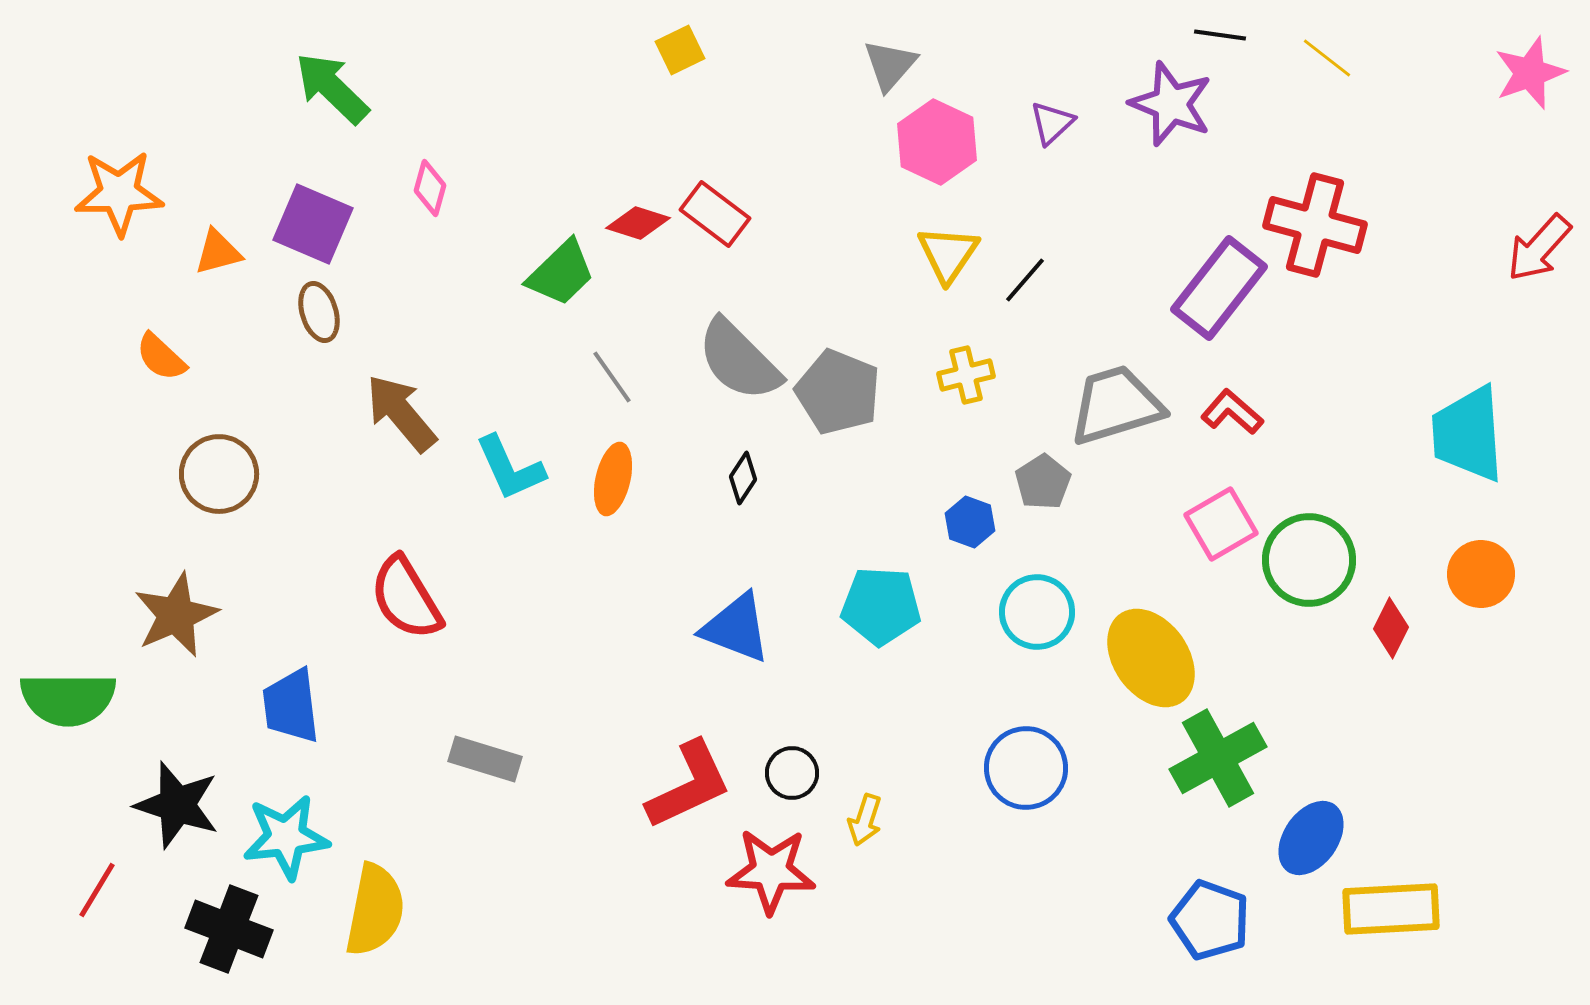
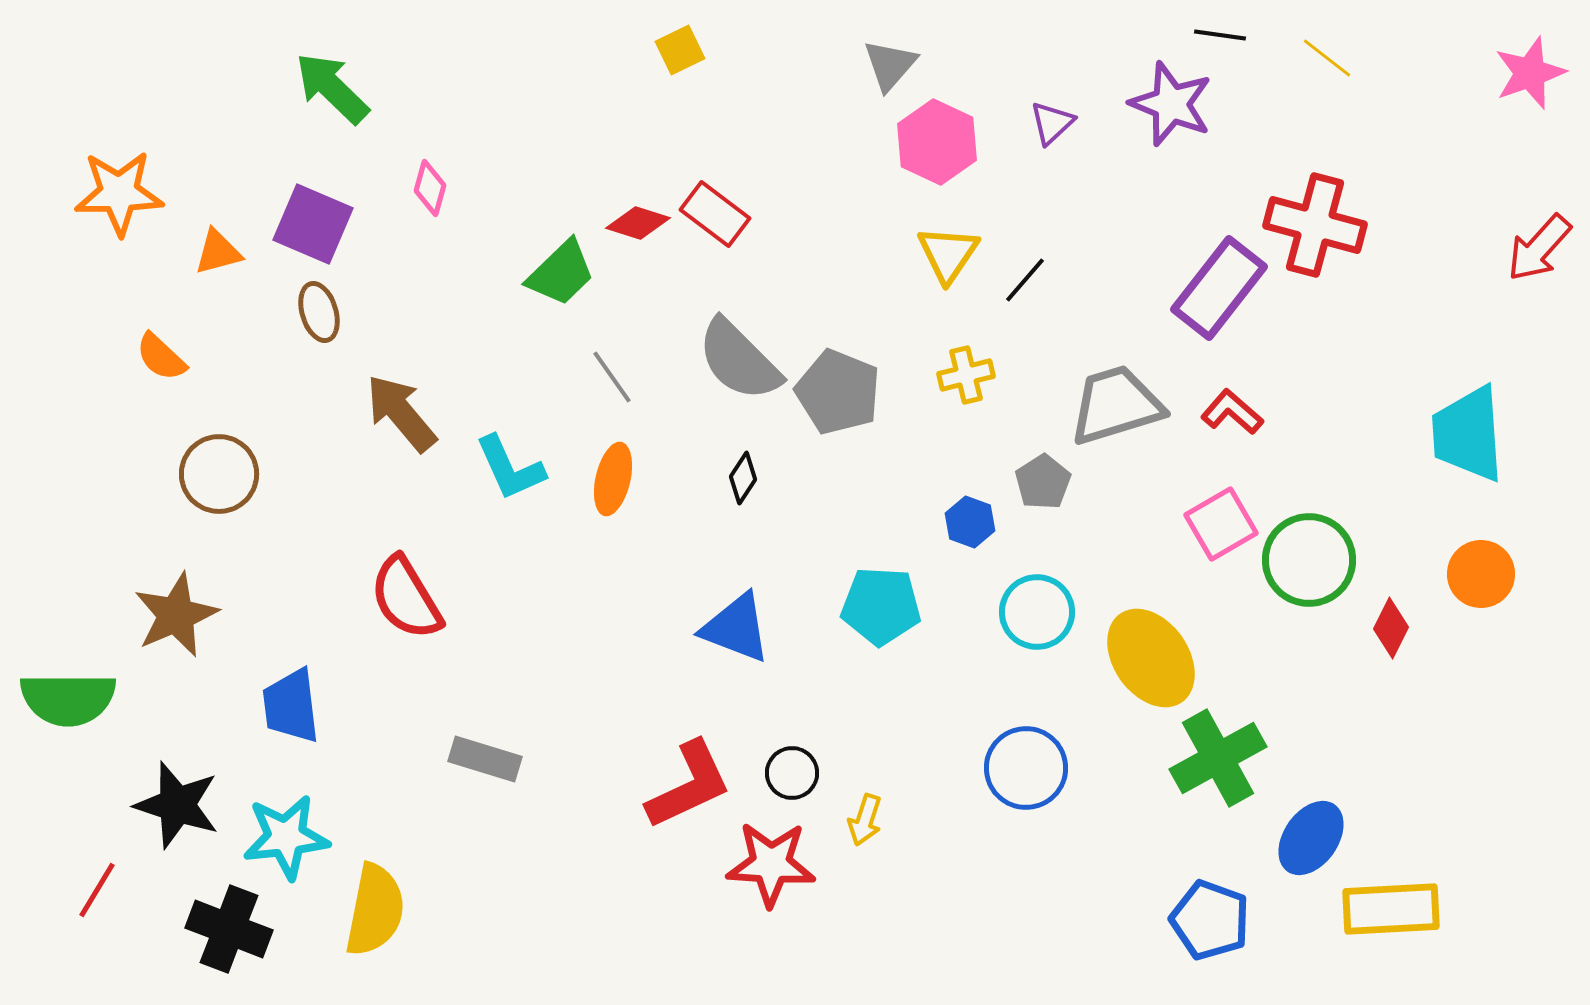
red star at (771, 871): moved 7 px up
